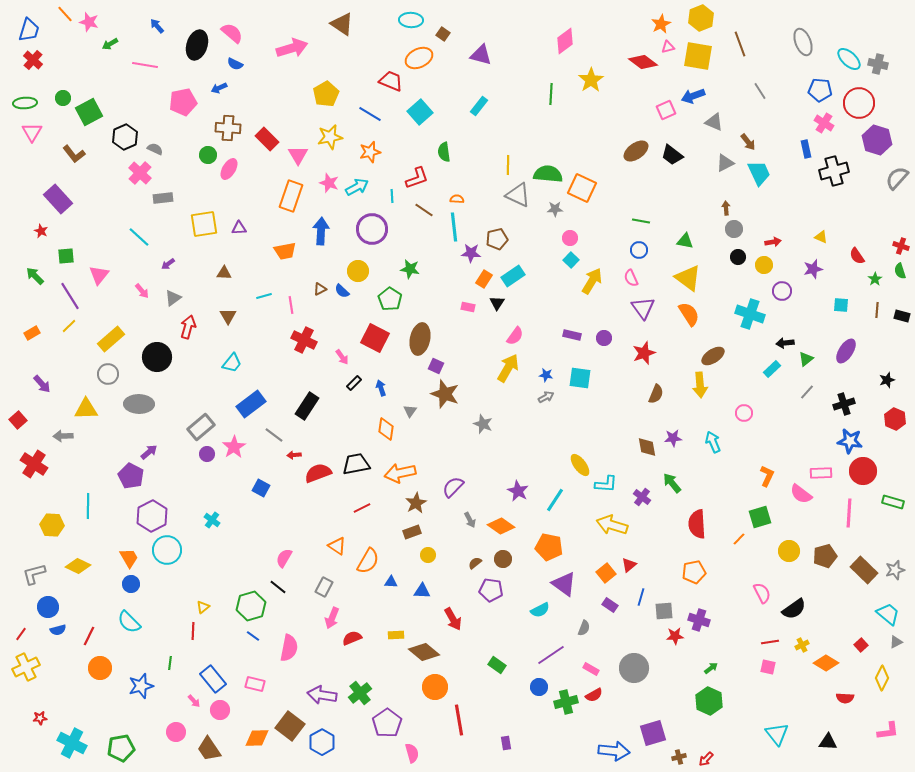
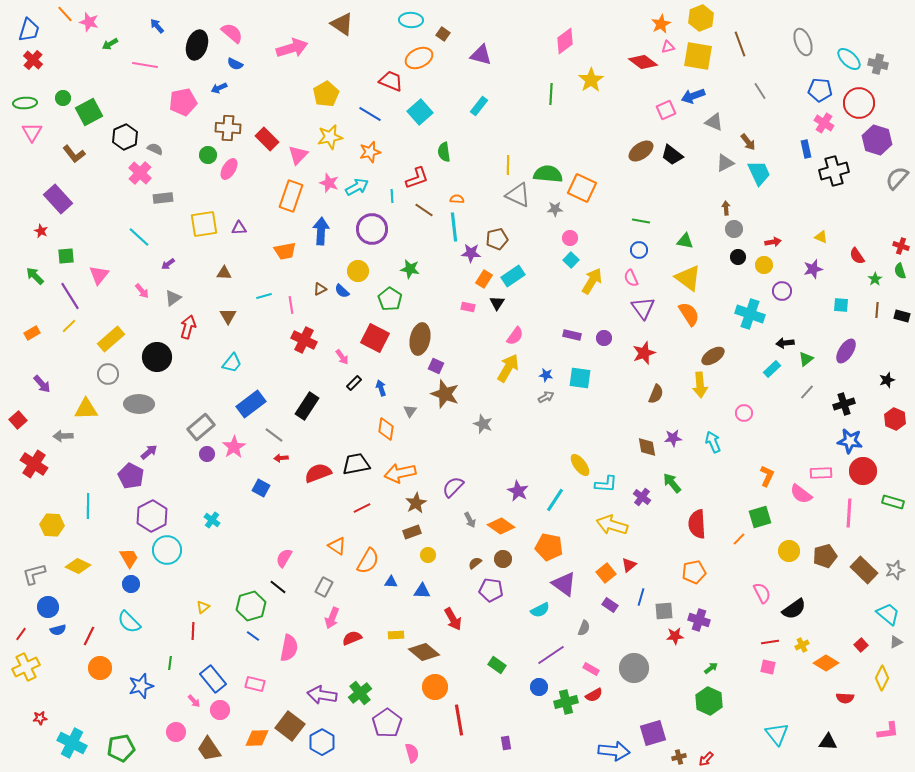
brown ellipse at (636, 151): moved 5 px right
pink triangle at (298, 155): rotated 15 degrees clockwise
red arrow at (294, 455): moved 13 px left, 3 px down
